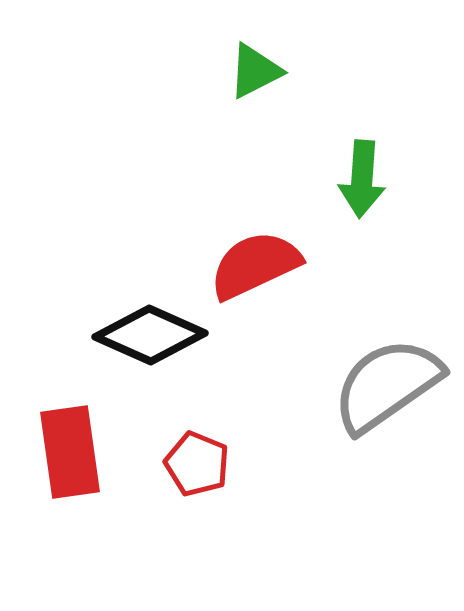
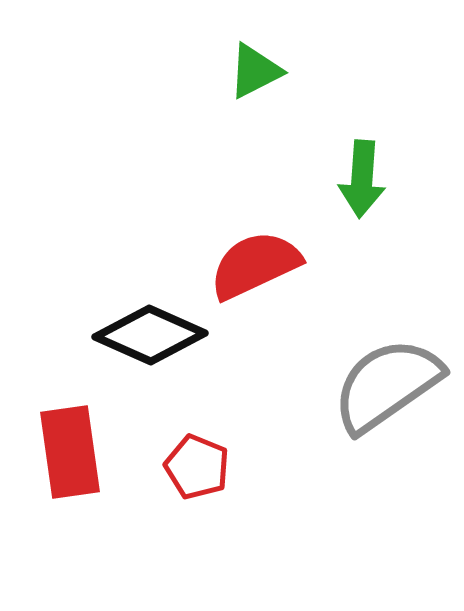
red pentagon: moved 3 px down
